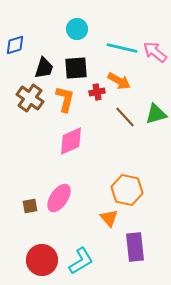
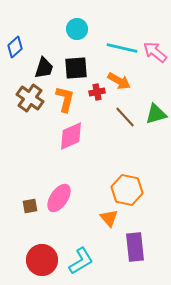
blue diamond: moved 2 px down; rotated 25 degrees counterclockwise
pink diamond: moved 5 px up
